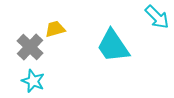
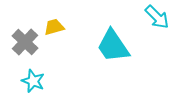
yellow trapezoid: moved 1 px left, 2 px up
gray cross: moved 5 px left, 5 px up
